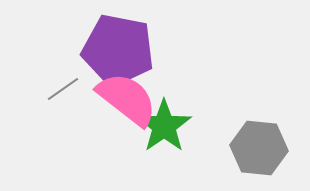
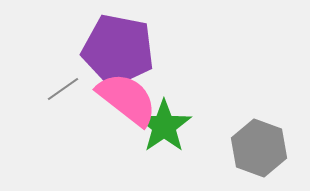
gray hexagon: rotated 14 degrees clockwise
